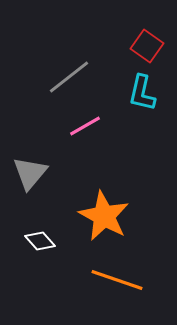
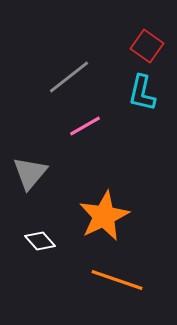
orange star: rotated 18 degrees clockwise
